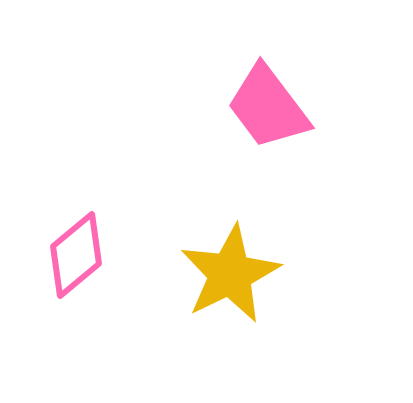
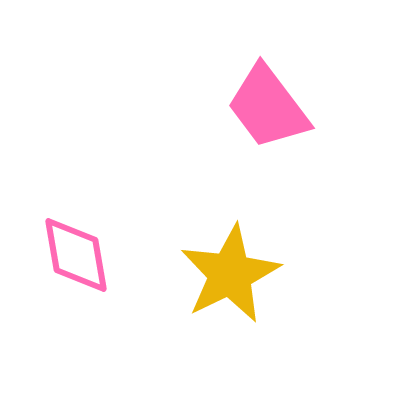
pink diamond: rotated 60 degrees counterclockwise
